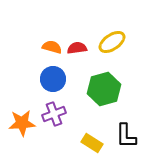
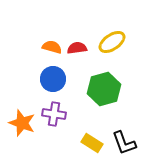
purple cross: rotated 30 degrees clockwise
orange star: rotated 24 degrees clockwise
black L-shape: moved 2 px left, 7 px down; rotated 20 degrees counterclockwise
